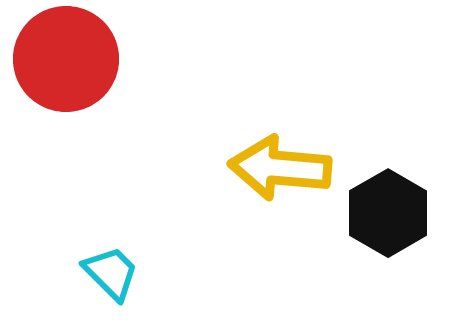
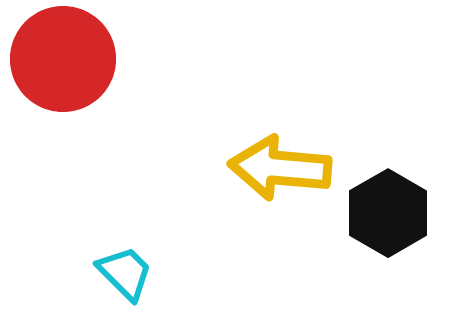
red circle: moved 3 px left
cyan trapezoid: moved 14 px right
